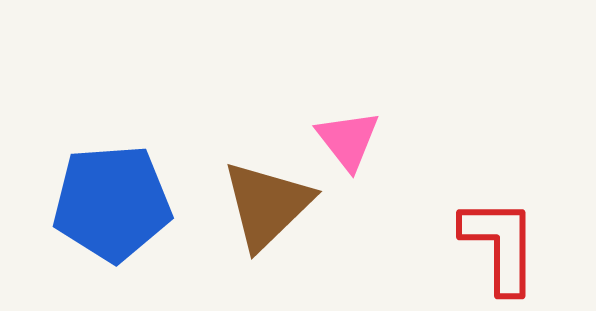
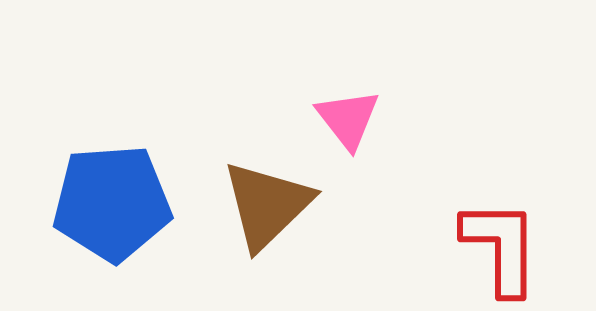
pink triangle: moved 21 px up
red L-shape: moved 1 px right, 2 px down
